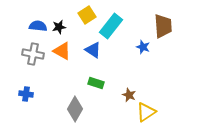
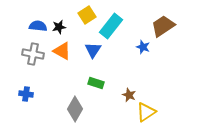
brown trapezoid: rotated 120 degrees counterclockwise
blue triangle: rotated 30 degrees clockwise
